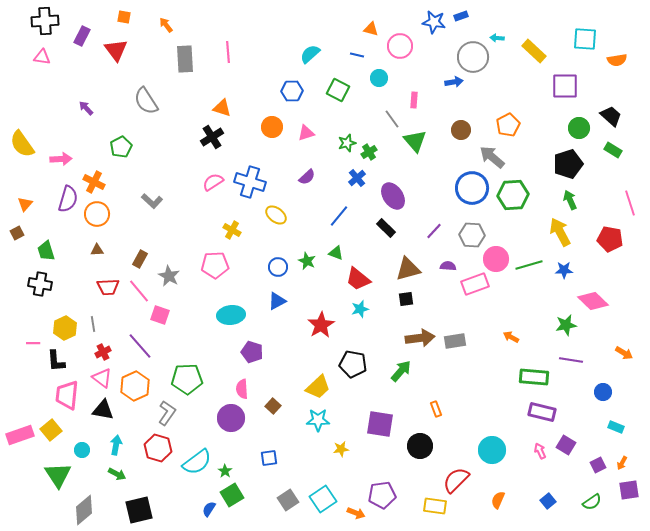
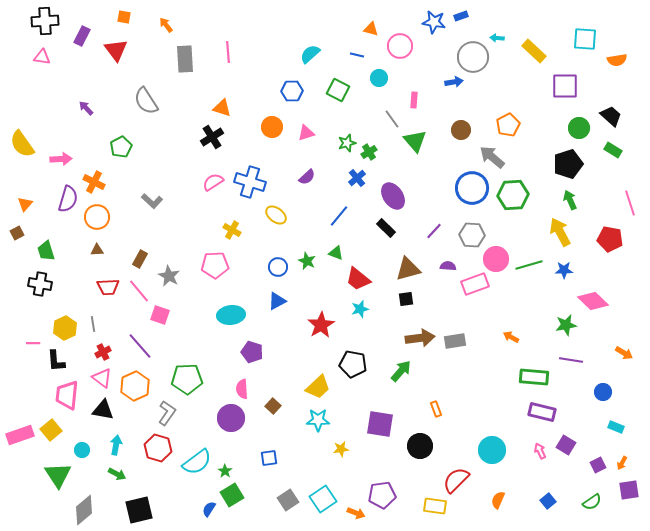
orange circle at (97, 214): moved 3 px down
